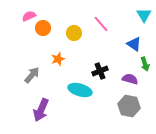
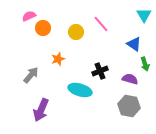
yellow circle: moved 2 px right, 1 px up
gray arrow: moved 1 px left
